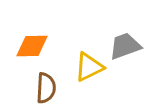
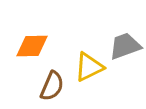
brown semicircle: moved 6 px right, 2 px up; rotated 20 degrees clockwise
